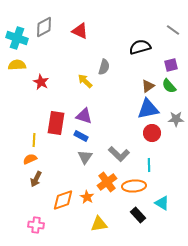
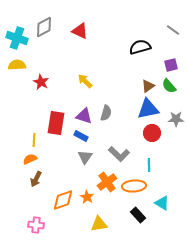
gray semicircle: moved 2 px right, 46 px down
